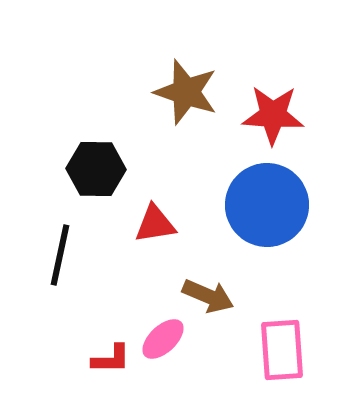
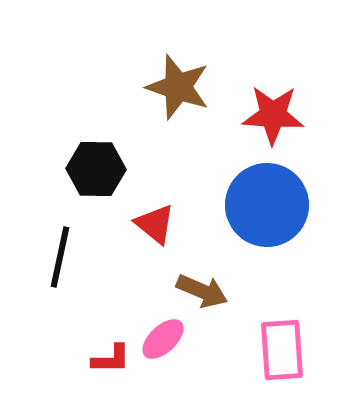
brown star: moved 8 px left, 5 px up
red triangle: rotated 48 degrees clockwise
black line: moved 2 px down
brown arrow: moved 6 px left, 5 px up
